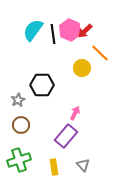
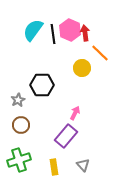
red arrow: moved 2 px down; rotated 126 degrees clockwise
